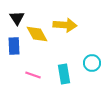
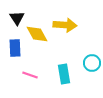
blue rectangle: moved 1 px right, 2 px down
pink line: moved 3 px left
